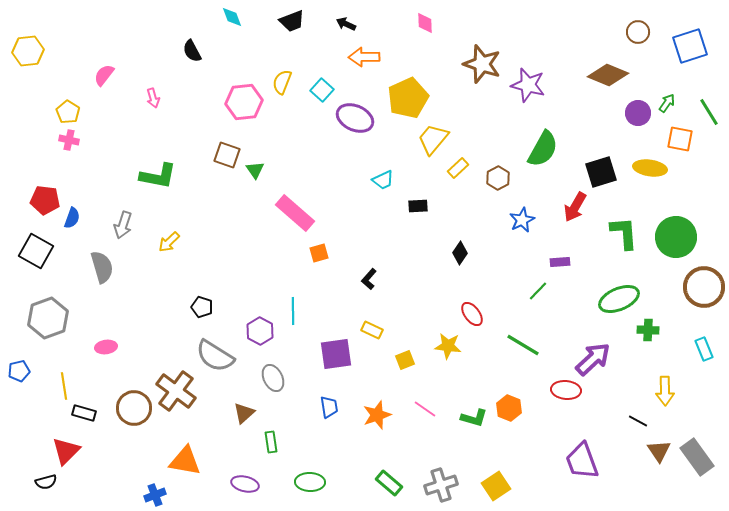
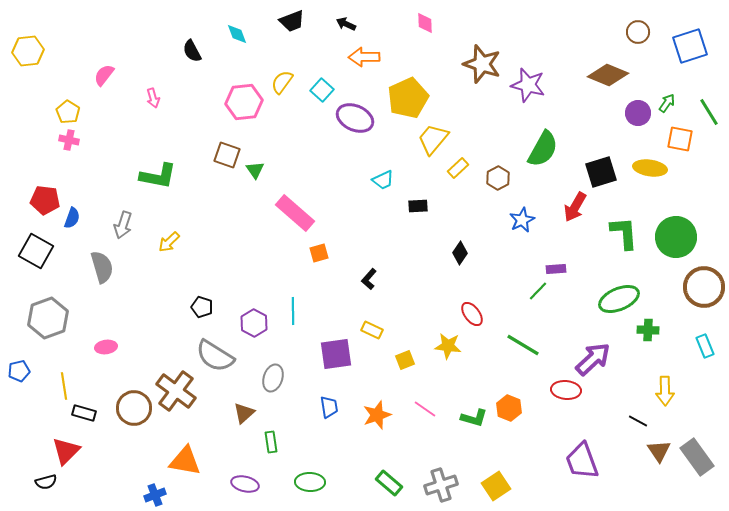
cyan diamond at (232, 17): moved 5 px right, 17 px down
yellow semicircle at (282, 82): rotated 15 degrees clockwise
purple rectangle at (560, 262): moved 4 px left, 7 px down
purple hexagon at (260, 331): moved 6 px left, 8 px up
cyan rectangle at (704, 349): moved 1 px right, 3 px up
gray ellipse at (273, 378): rotated 44 degrees clockwise
